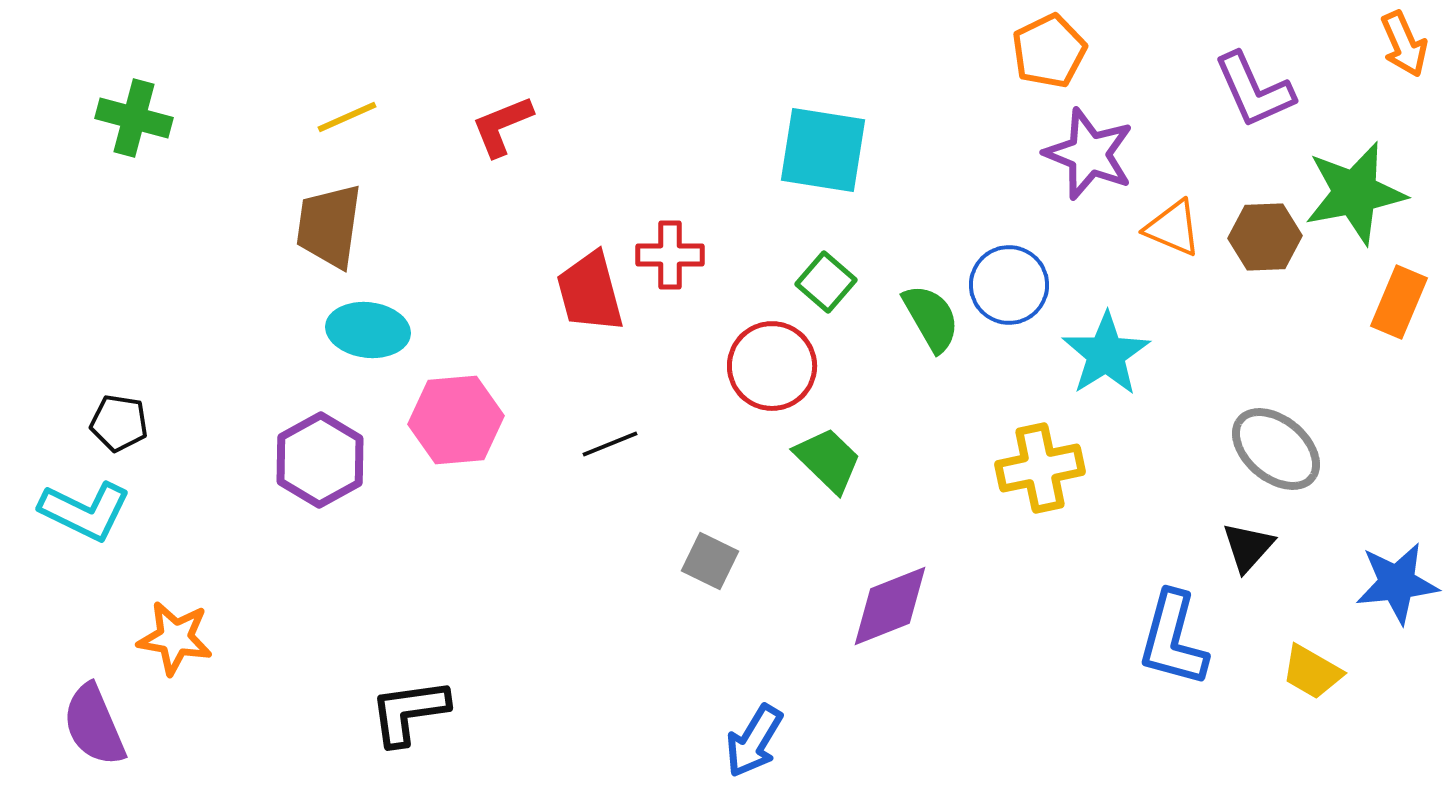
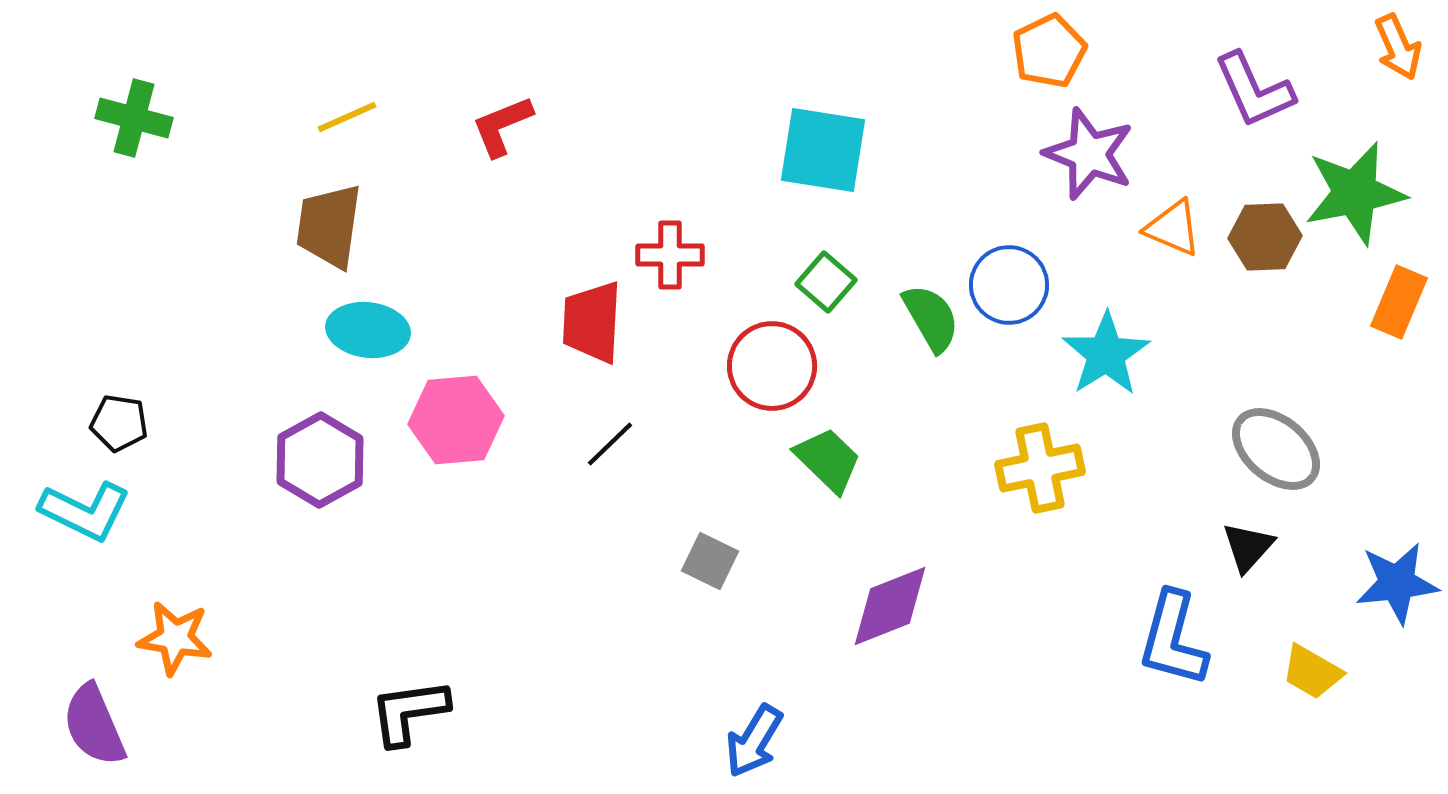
orange arrow: moved 6 px left, 3 px down
red trapezoid: moved 2 px right, 30 px down; rotated 18 degrees clockwise
black line: rotated 22 degrees counterclockwise
